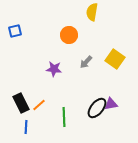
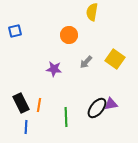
orange line: rotated 40 degrees counterclockwise
green line: moved 2 px right
